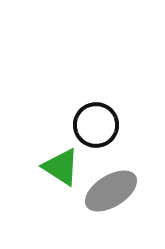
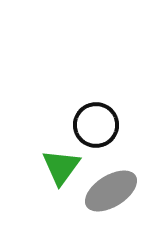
green triangle: rotated 33 degrees clockwise
